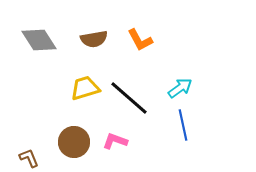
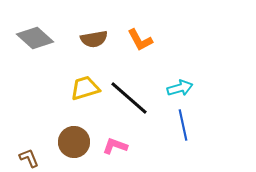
gray diamond: moved 4 px left, 2 px up; rotated 15 degrees counterclockwise
cyan arrow: rotated 20 degrees clockwise
pink L-shape: moved 5 px down
